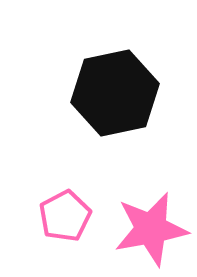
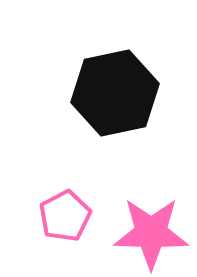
pink star: moved 4 px down; rotated 12 degrees clockwise
